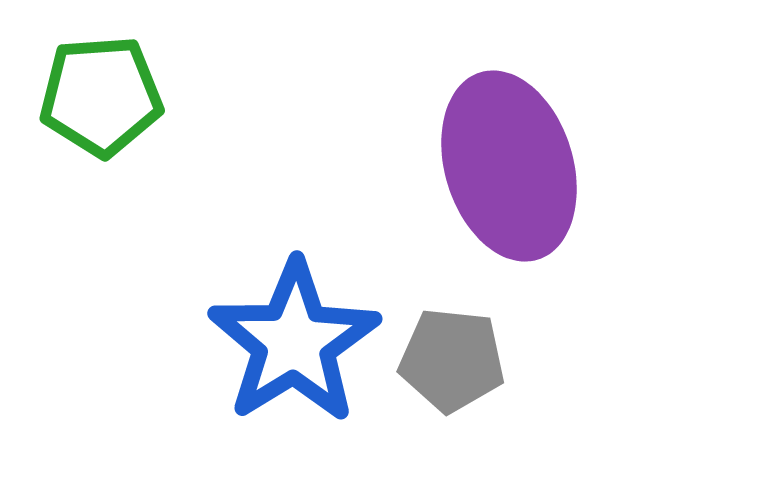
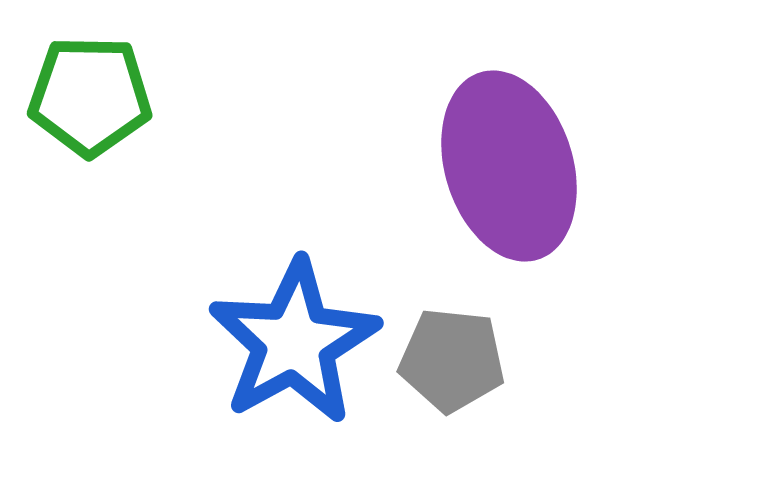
green pentagon: moved 11 px left; rotated 5 degrees clockwise
blue star: rotated 3 degrees clockwise
